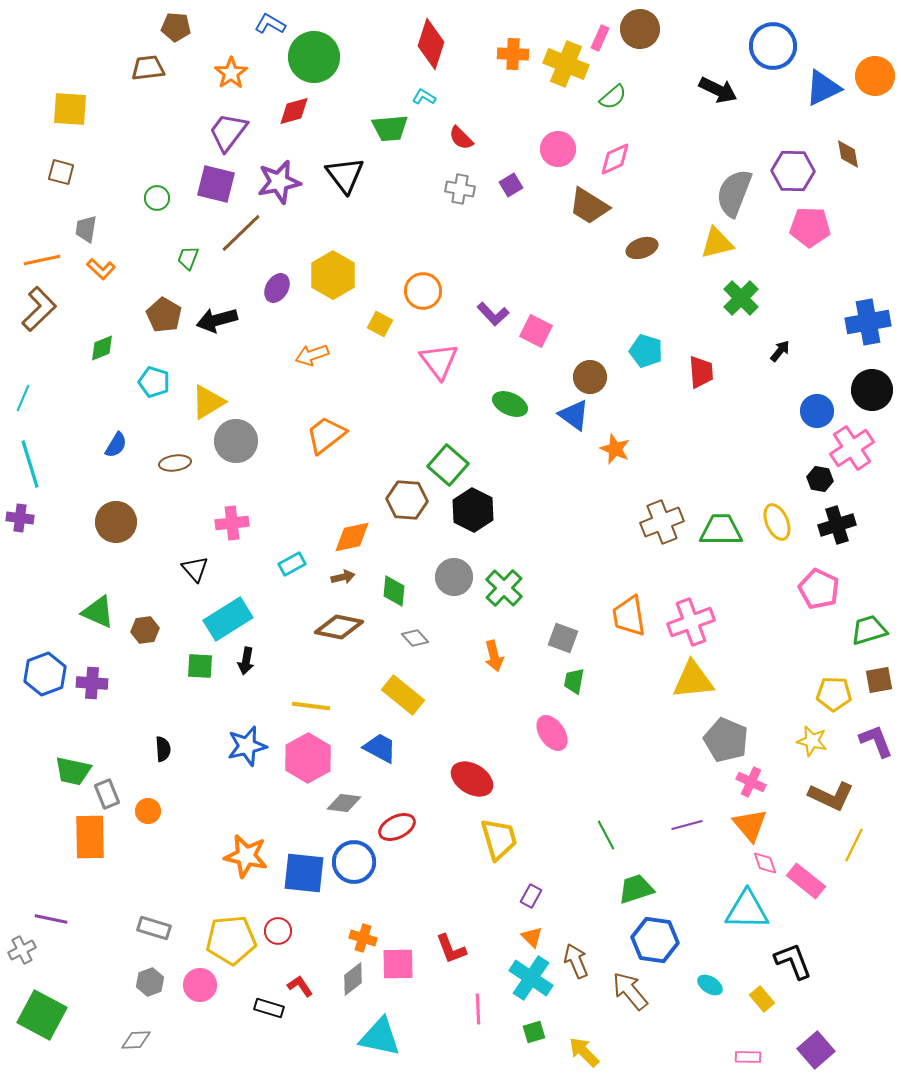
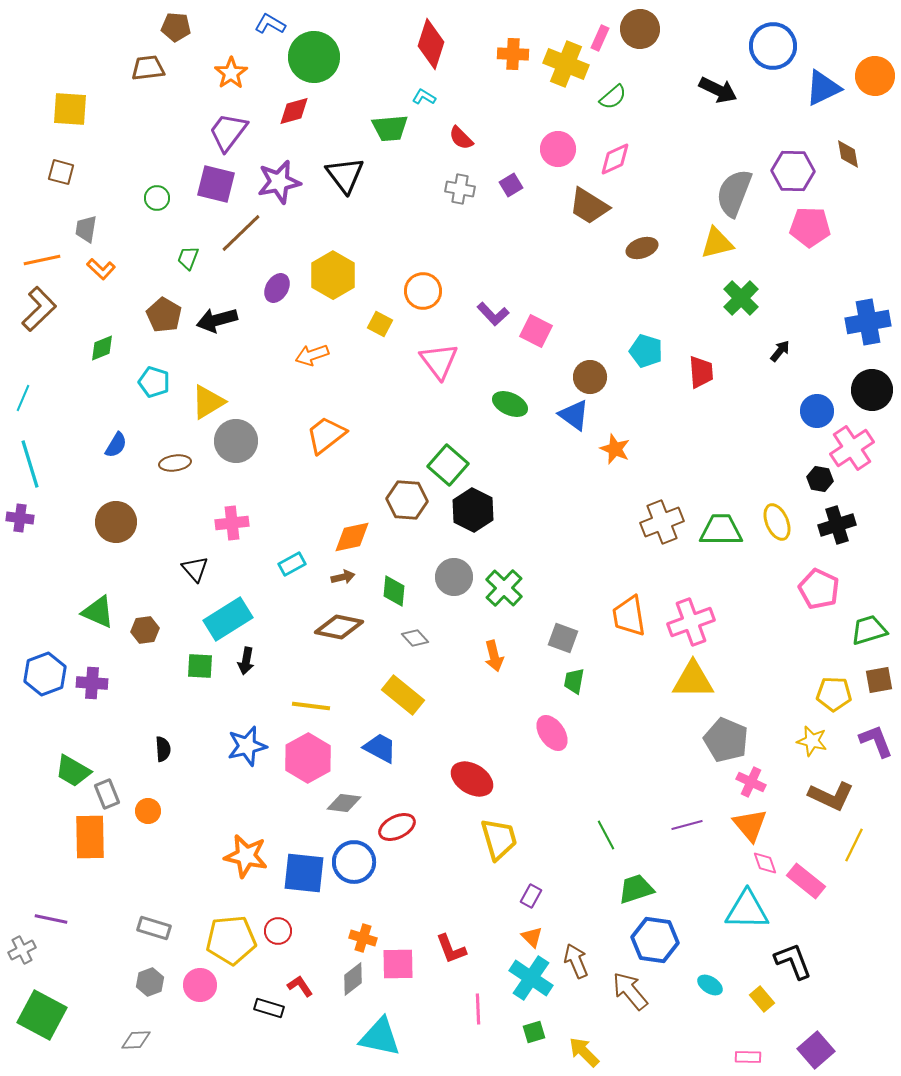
yellow triangle at (693, 680): rotated 6 degrees clockwise
green trapezoid at (73, 771): rotated 18 degrees clockwise
